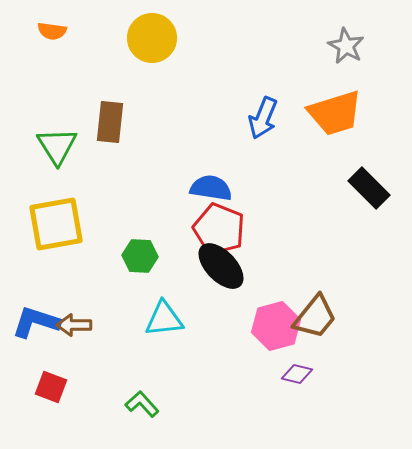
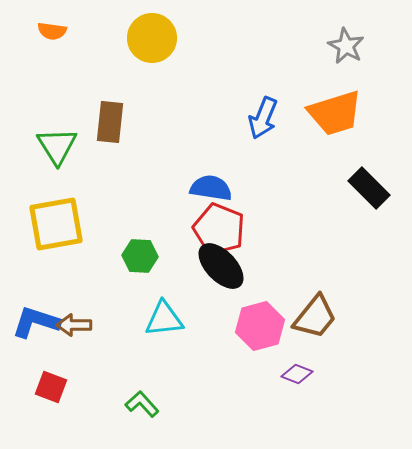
pink hexagon: moved 16 px left
purple diamond: rotated 8 degrees clockwise
